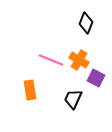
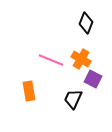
orange cross: moved 2 px right, 1 px up
purple square: moved 3 px left, 1 px down
orange rectangle: moved 1 px left, 1 px down
